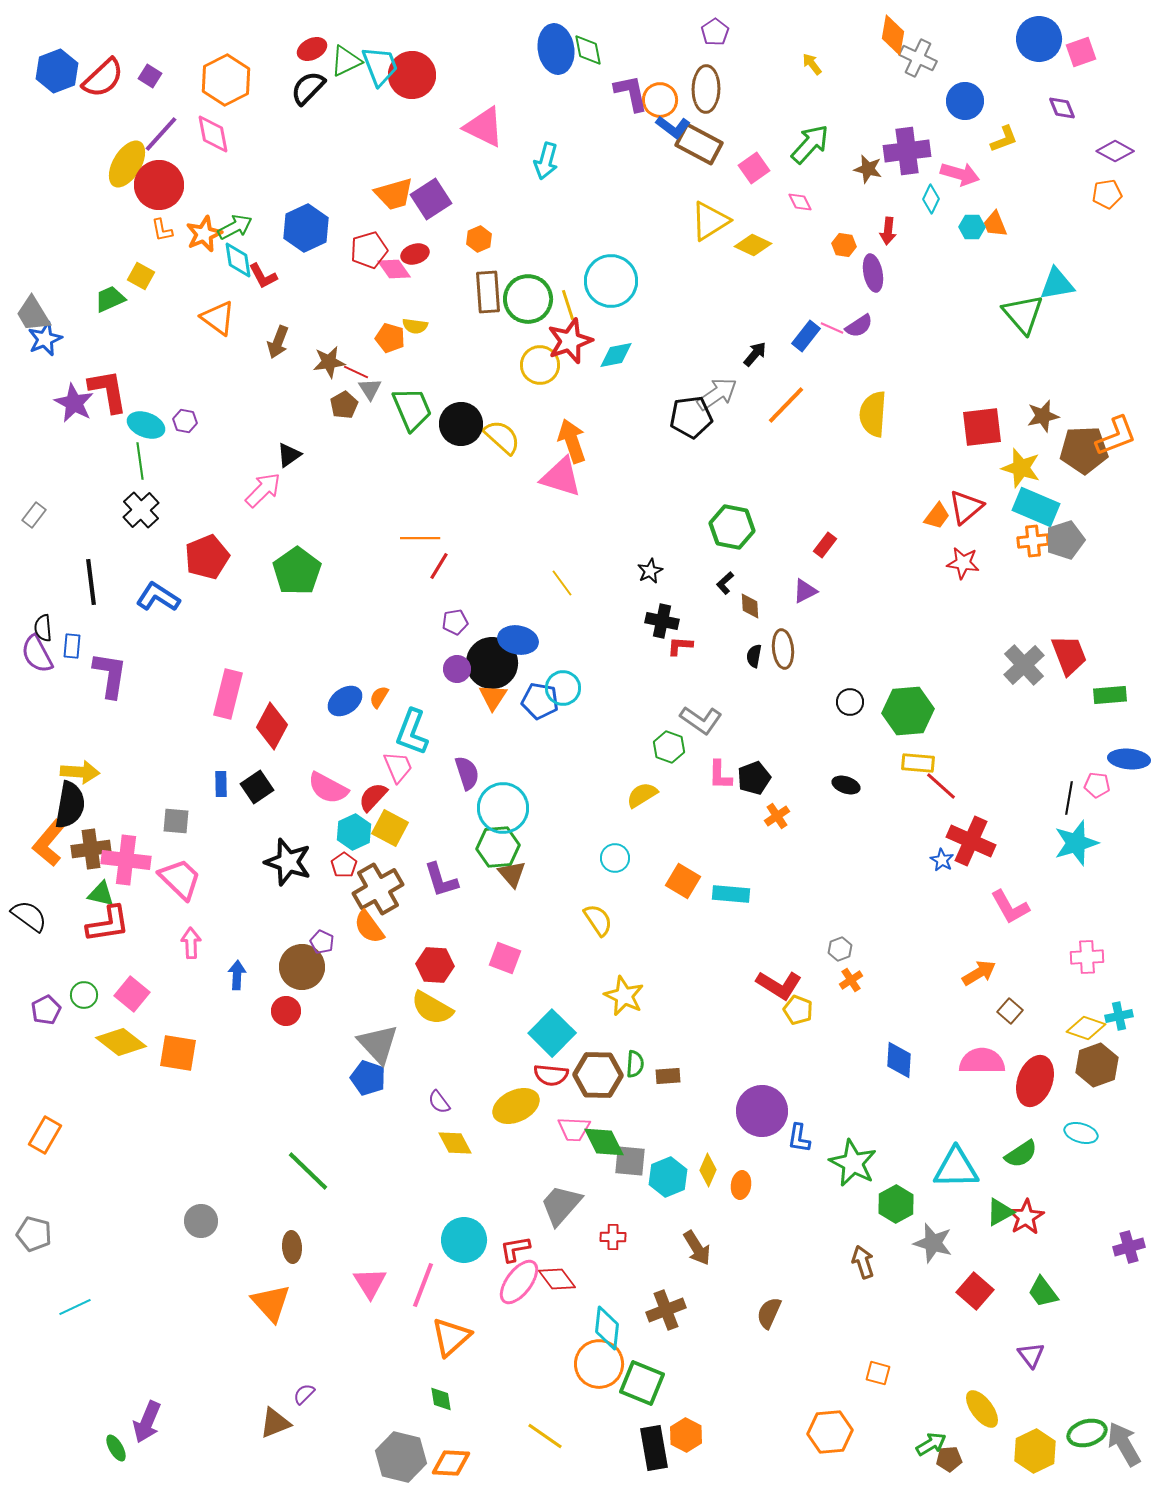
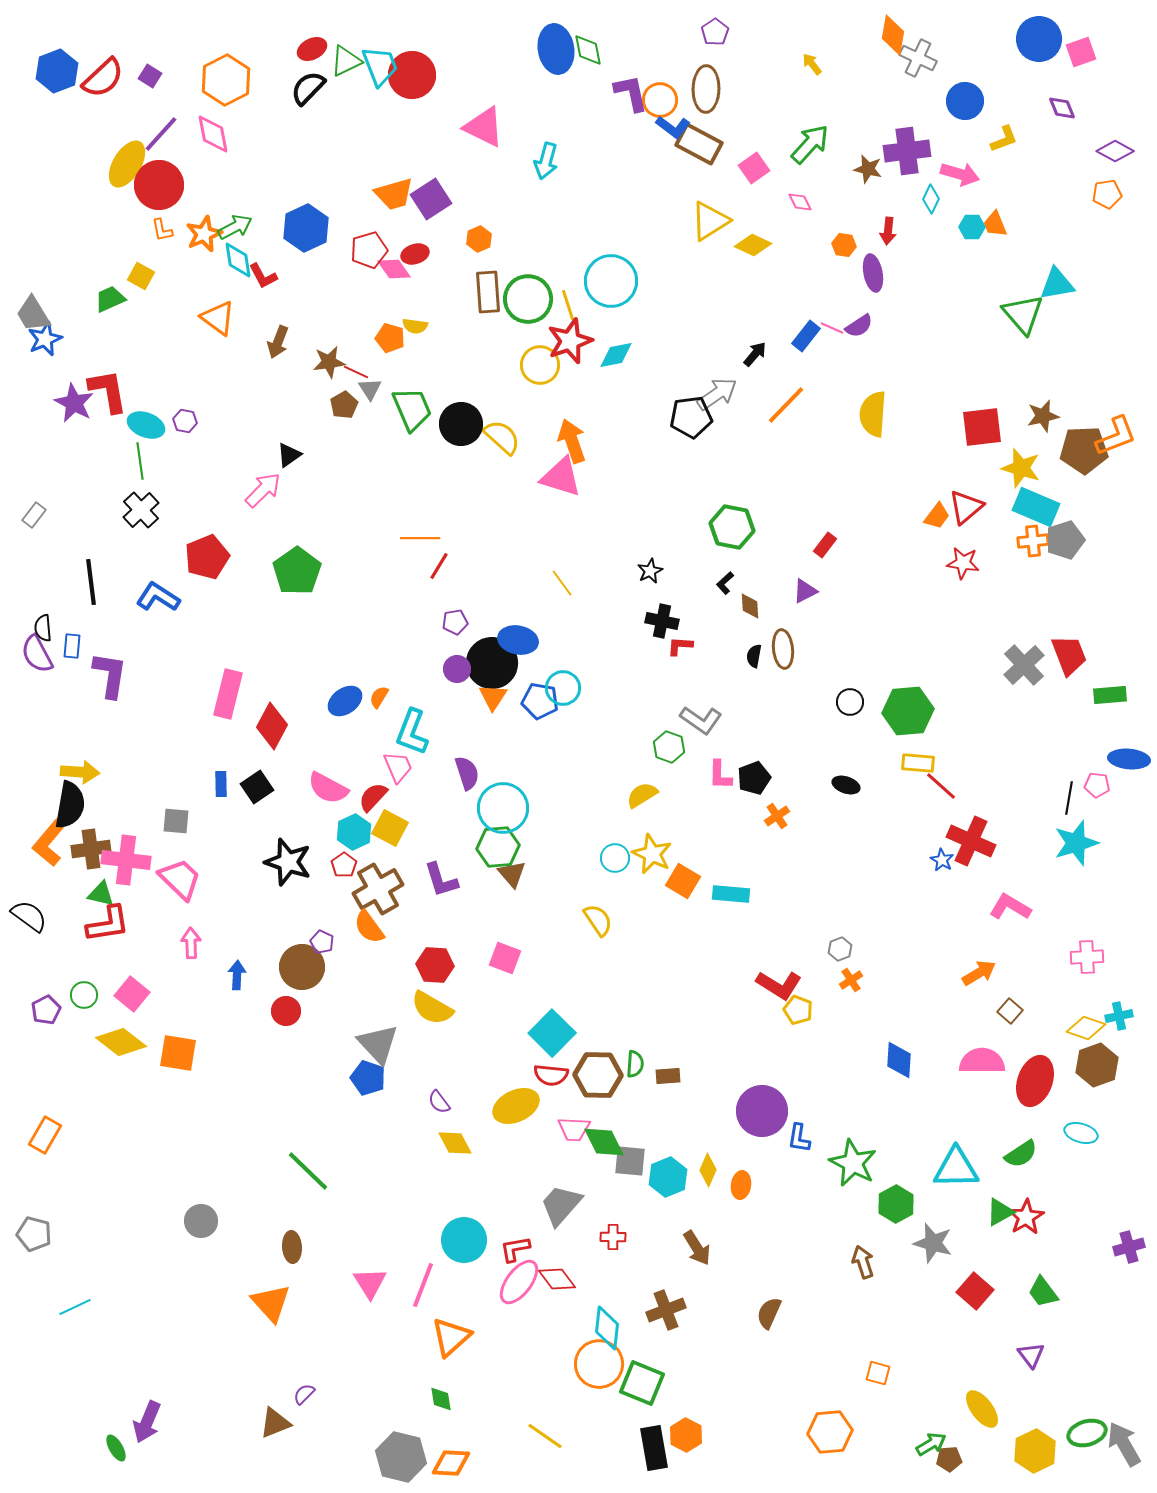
pink L-shape at (1010, 907): rotated 150 degrees clockwise
yellow star at (624, 996): moved 28 px right, 142 px up
